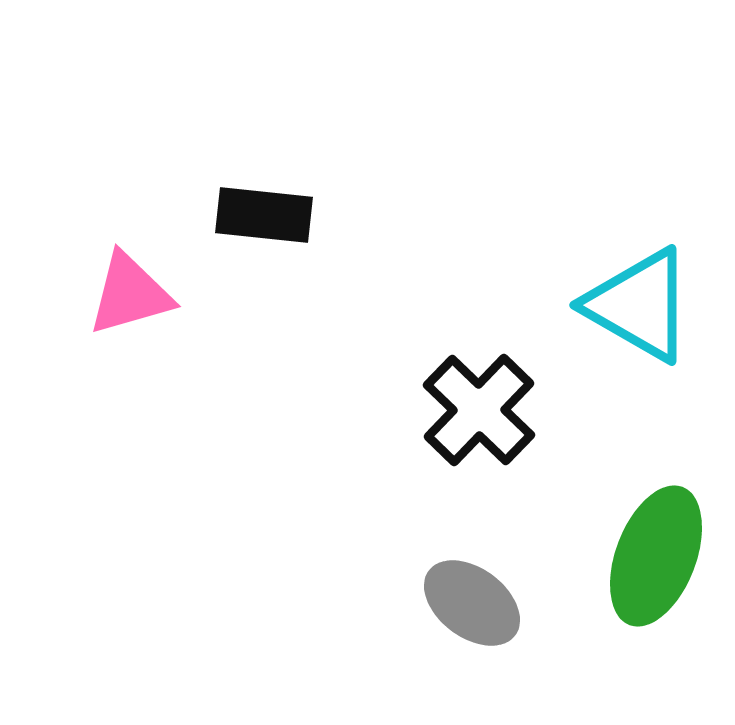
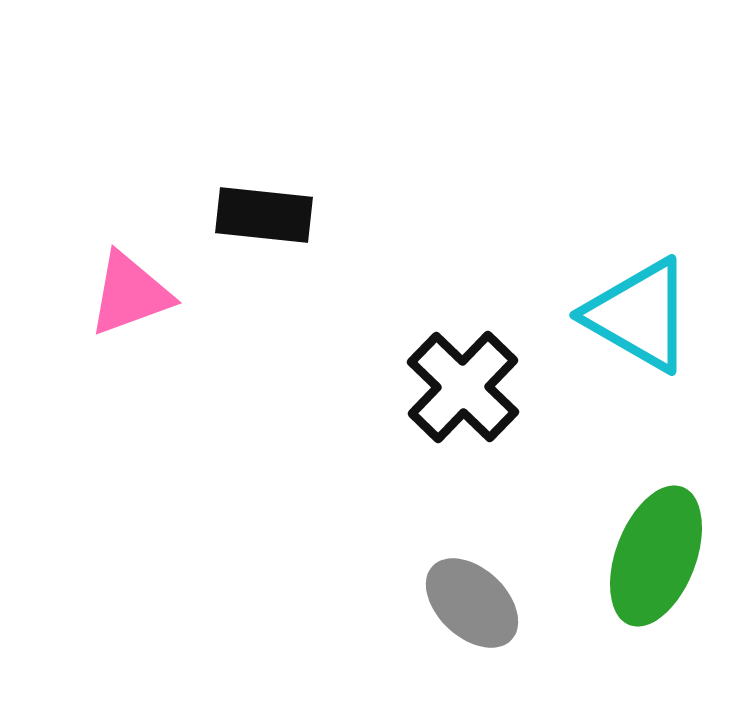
pink triangle: rotated 4 degrees counterclockwise
cyan triangle: moved 10 px down
black cross: moved 16 px left, 23 px up
gray ellipse: rotated 6 degrees clockwise
